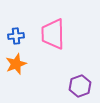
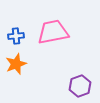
pink trapezoid: moved 2 px up; rotated 80 degrees clockwise
